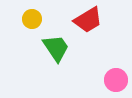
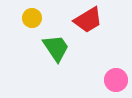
yellow circle: moved 1 px up
